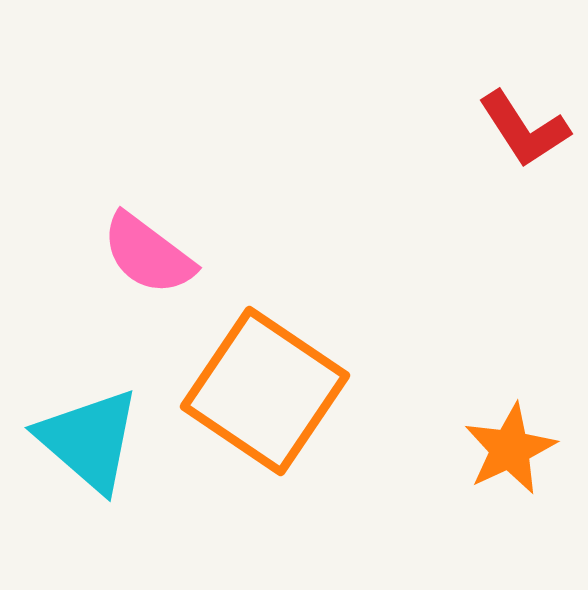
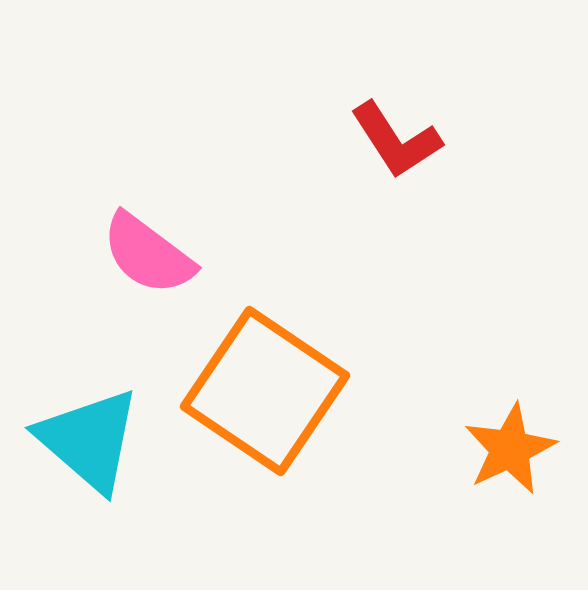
red L-shape: moved 128 px left, 11 px down
